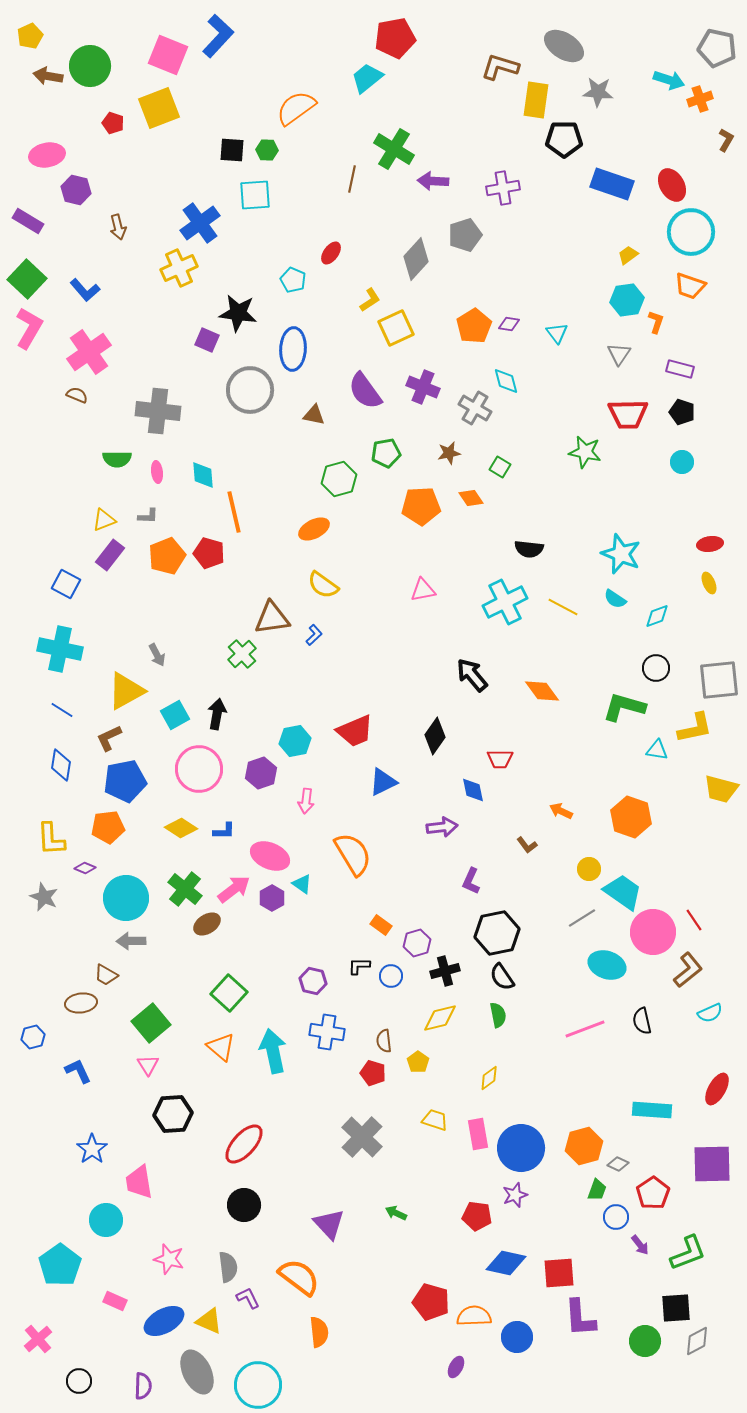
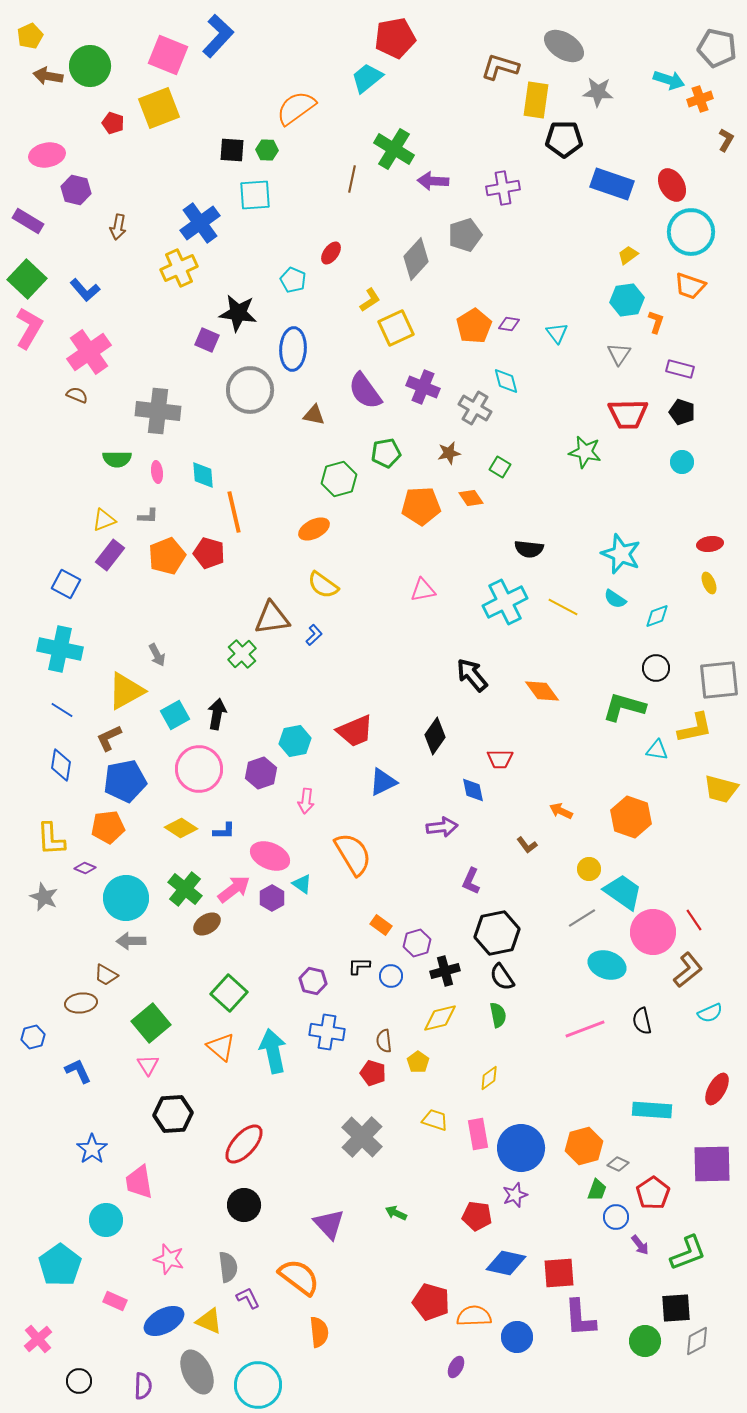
brown arrow at (118, 227): rotated 25 degrees clockwise
